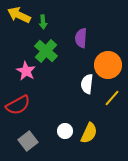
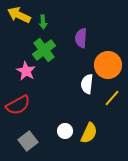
green cross: moved 2 px left, 1 px up; rotated 10 degrees clockwise
